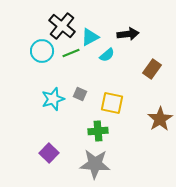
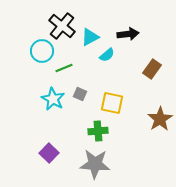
green line: moved 7 px left, 15 px down
cyan star: rotated 25 degrees counterclockwise
